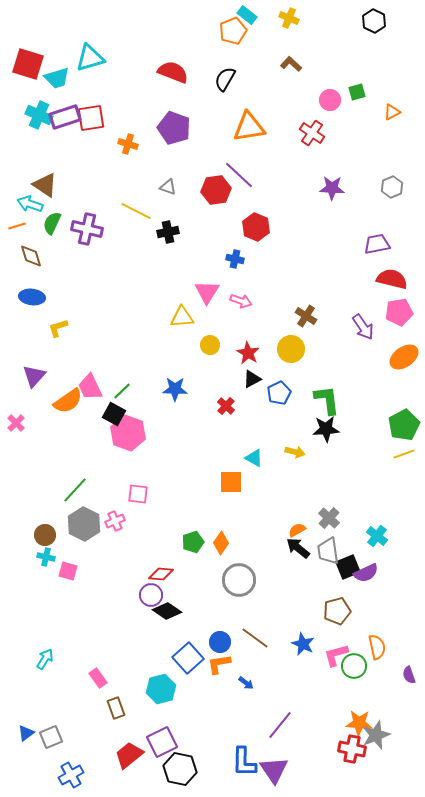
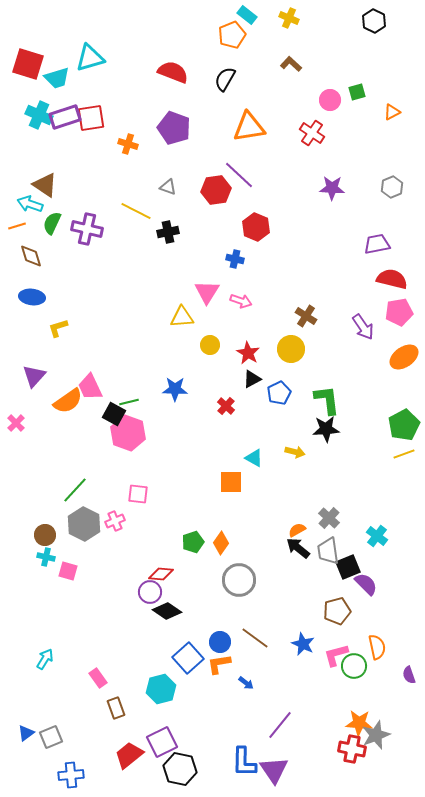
orange pentagon at (233, 31): moved 1 px left, 4 px down
green line at (122, 391): moved 7 px right, 11 px down; rotated 30 degrees clockwise
purple semicircle at (366, 573): moved 11 px down; rotated 110 degrees counterclockwise
purple circle at (151, 595): moved 1 px left, 3 px up
blue cross at (71, 775): rotated 25 degrees clockwise
